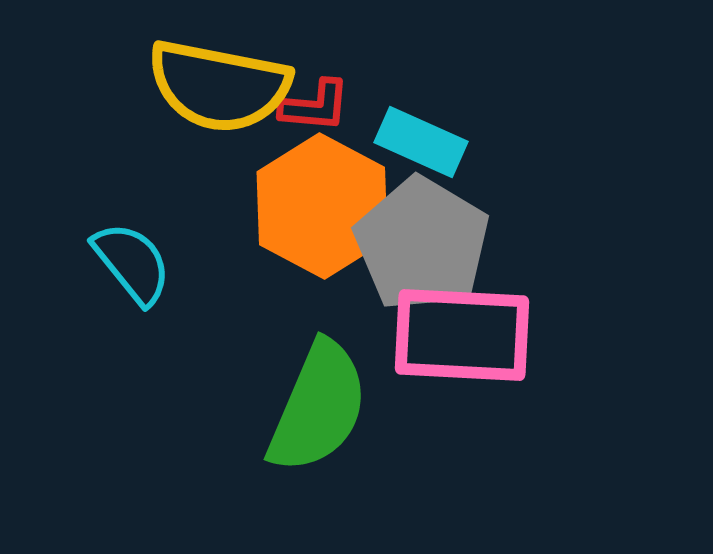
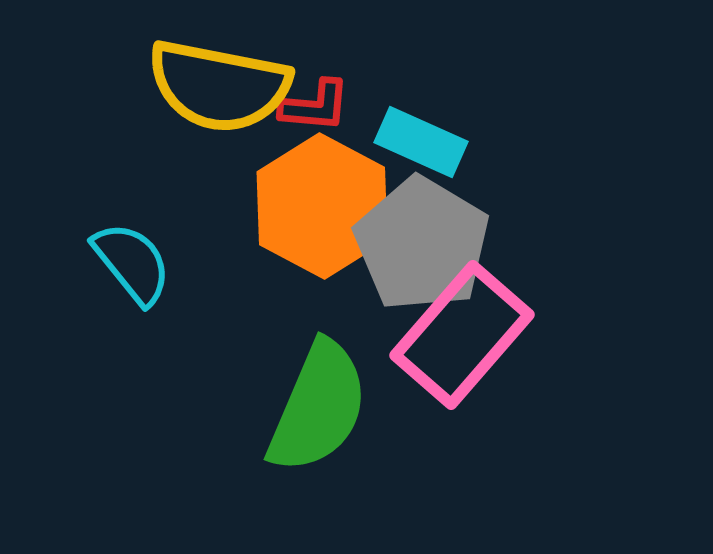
pink rectangle: rotated 52 degrees counterclockwise
